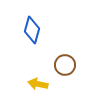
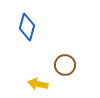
blue diamond: moved 5 px left, 3 px up
